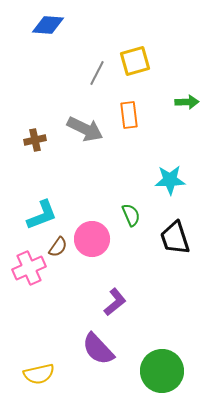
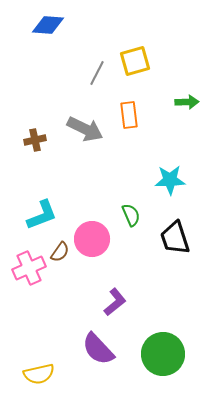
brown semicircle: moved 2 px right, 5 px down
green circle: moved 1 px right, 17 px up
